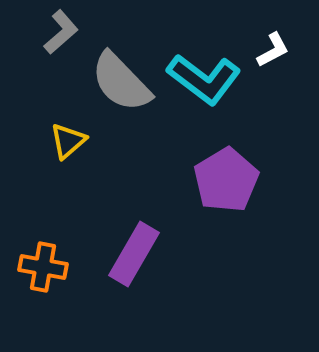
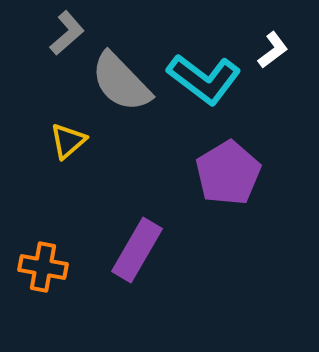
gray L-shape: moved 6 px right, 1 px down
white L-shape: rotated 9 degrees counterclockwise
purple pentagon: moved 2 px right, 7 px up
purple rectangle: moved 3 px right, 4 px up
